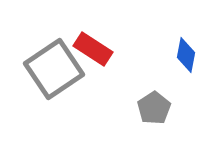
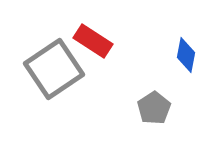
red rectangle: moved 8 px up
